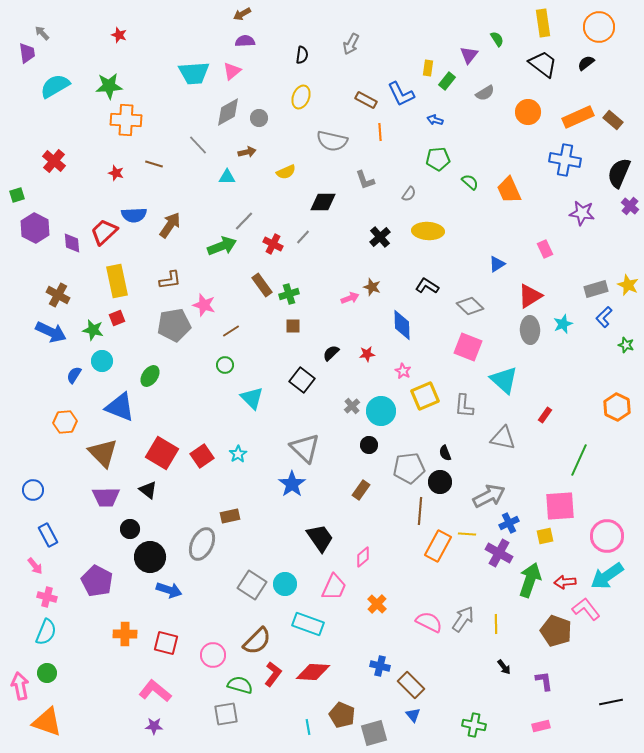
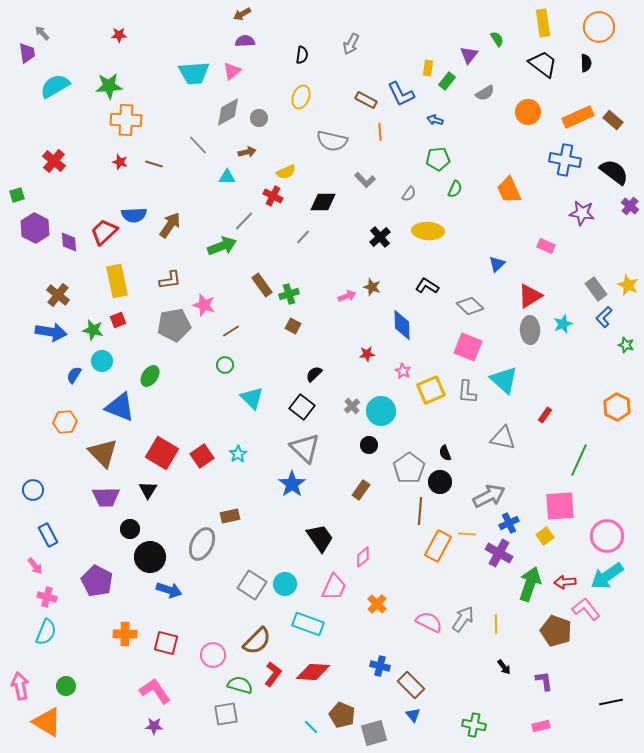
red star at (119, 35): rotated 21 degrees counterclockwise
black semicircle at (586, 63): rotated 126 degrees clockwise
red star at (116, 173): moved 4 px right, 11 px up
black semicircle at (619, 173): moved 5 px left, 1 px up; rotated 104 degrees clockwise
gray L-shape at (365, 180): rotated 25 degrees counterclockwise
green semicircle at (470, 182): moved 15 px left, 7 px down; rotated 72 degrees clockwise
purple diamond at (72, 243): moved 3 px left, 1 px up
red cross at (273, 244): moved 48 px up
pink rectangle at (545, 249): moved 1 px right, 3 px up; rotated 42 degrees counterclockwise
blue triangle at (497, 264): rotated 12 degrees counterclockwise
gray rectangle at (596, 289): rotated 70 degrees clockwise
brown cross at (58, 295): rotated 10 degrees clockwise
pink arrow at (350, 298): moved 3 px left, 2 px up
red square at (117, 318): moved 1 px right, 2 px down
brown square at (293, 326): rotated 28 degrees clockwise
blue arrow at (51, 332): rotated 16 degrees counterclockwise
black semicircle at (331, 353): moved 17 px left, 21 px down
black square at (302, 380): moved 27 px down
yellow square at (425, 396): moved 6 px right, 6 px up
gray L-shape at (464, 406): moved 3 px right, 14 px up
gray pentagon at (409, 468): rotated 28 degrees counterclockwise
black triangle at (148, 490): rotated 24 degrees clockwise
yellow square at (545, 536): rotated 24 degrees counterclockwise
green arrow at (530, 580): moved 4 px down
green circle at (47, 673): moved 19 px right, 13 px down
pink L-shape at (155, 691): rotated 16 degrees clockwise
orange triangle at (47, 722): rotated 12 degrees clockwise
cyan line at (308, 727): moved 3 px right; rotated 35 degrees counterclockwise
